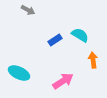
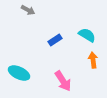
cyan semicircle: moved 7 px right
pink arrow: rotated 90 degrees clockwise
